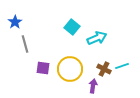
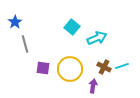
brown cross: moved 2 px up
